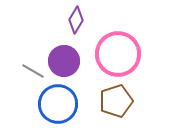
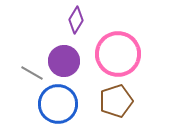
gray line: moved 1 px left, 2 px down
